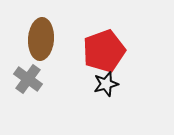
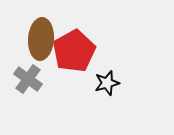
red pentagon: moved 30 px left; rotated 9 degrees counterclockwise
black star: moved 1 px right, 1 px up
